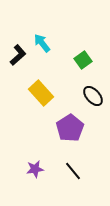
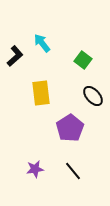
black L-shape: moved 3 px left, 1 px down
green square: rotated 18 degrees counterclockwise
yellow rectangle: rotated 35 degrees clockwise
